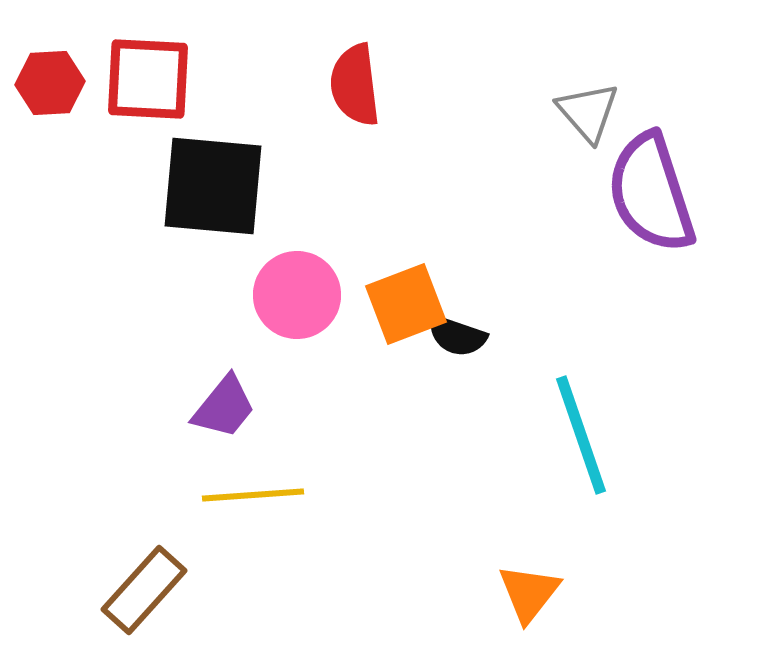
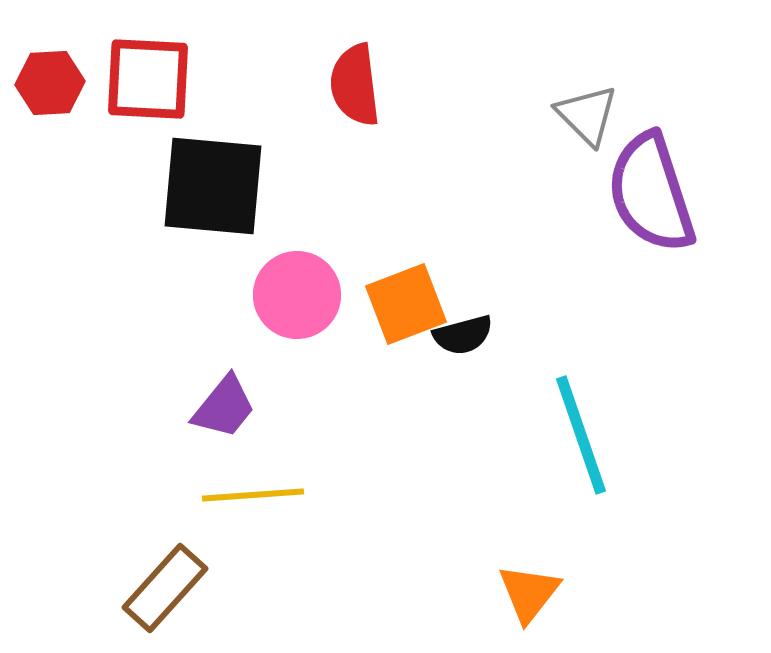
gray triangle: moved 1 px left, 3 px down; rotated 4 degrees counterclockwise
black semicircle: moved 6 px right, 1 px up; rotated 34 degrees counterclockwise
brown rectangle: moved 21 px right, 2 px up
